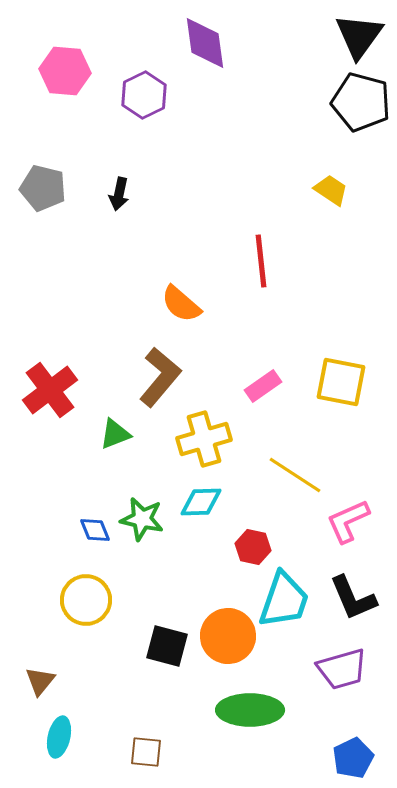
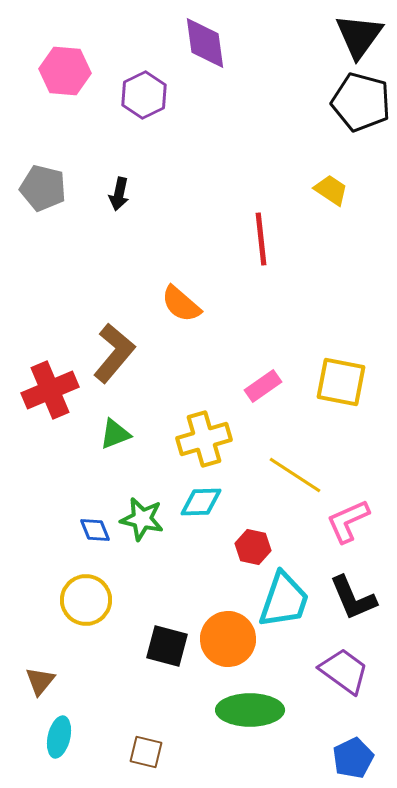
red line: moved 22 px up
brown L-shape: moved 46 px left, 24 px up
red cross: rotated 14 degrees clockwise
orange circle: moved 3 px down
purple trapezoid: moved 2 px right, 2 px down; rotated 128 degrees counterclockwise
brown square: rotated 8 degrees clockwise
